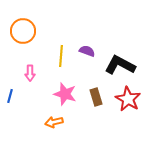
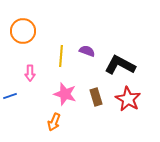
blue line: rotated 56 degrees clockwise
orange arrow: rotated 54 degrees counterclockwise
